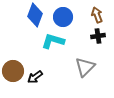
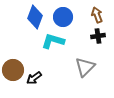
blue diamond: moved 2 px down
brown circle: moved 1 px up
black arrow: moved 1 px left, 1 px down
